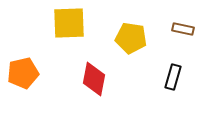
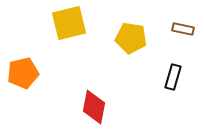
yellow square: rotated 12 degrees counterclockwise
red diamond: moved 28 px down
